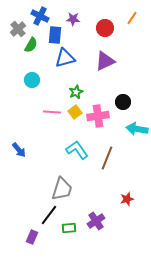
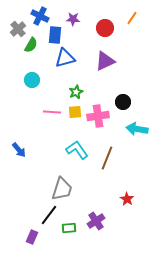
yellow square: rotated 32 degrees clockwise
red star: rotated 24 degrees counterclockwise
